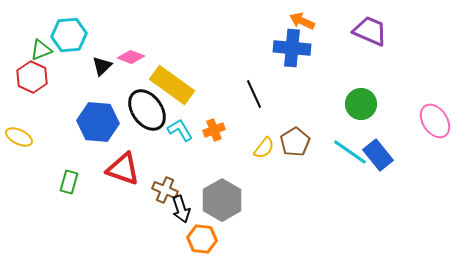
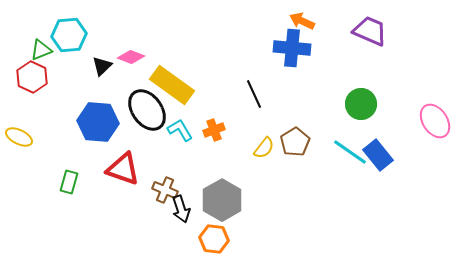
orange hexagon: moved 12 px right
